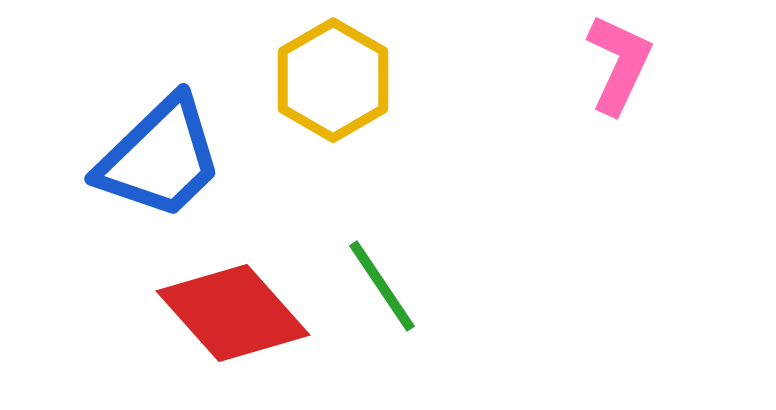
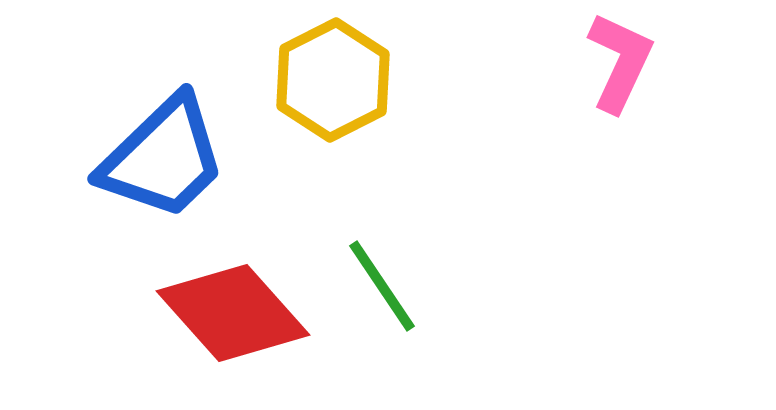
pink L-shape: moved 1 px right, 2 px up
yellow hexagon: rotated 3 degrees clockwise
blue trapezoid: moved 3 px right
